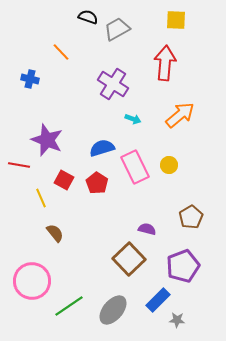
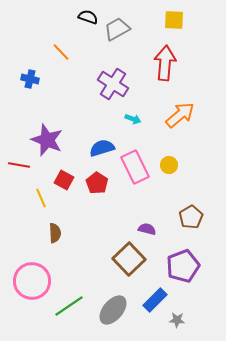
yellow square: moved 2 px left
brown semicircle: rotated 36 degrees clockwise
blue rectangle: moved 3 px left
